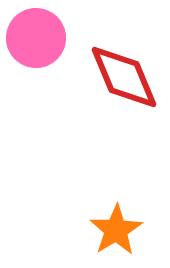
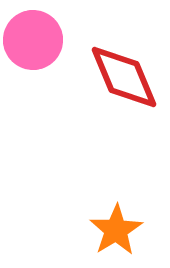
pink circle: moved 3 px left, 2 px down
